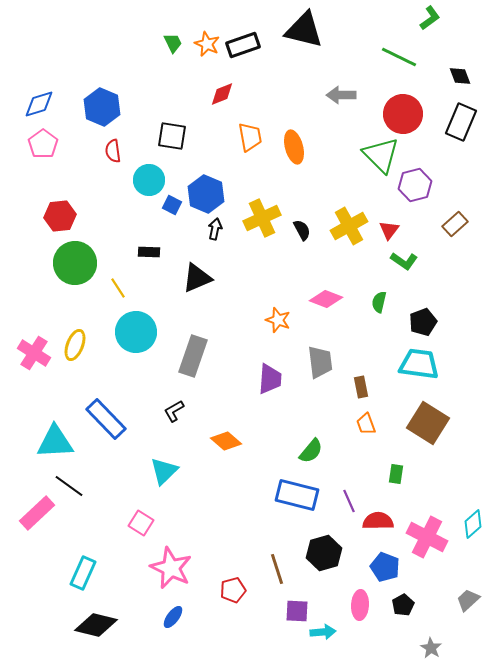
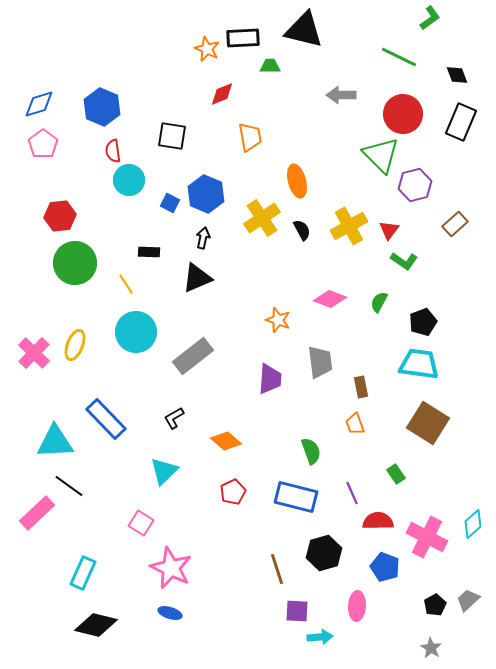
green trapezoid at (173, 43): moved 97 px right, 23 px down; rotated 65 degrees counterclockwise
orange star at (207, 44): moved 5 px down
black rectangle at (243, 45): moved 7 px up; rotated 16 degrees clockwise
black diamond at (460, 76): moved 3 px left, 1 px up
orange ellipse at (294, 147): moved 3 px right, 34 px down
cyan circle at (149, 180): moved 20 px left
blue square at (172, 205): moved 2 px left, 2 px up
yellow cross at (262, 218): rotated 9 degrees counterclockwise
black arrow at (215, 229): moved 12 px left, 9 px down
yellow line at (118, 288): moved 8 px right, 4 px up
pink diamond at (326, 299): moved 4 px right
green semicircle at (379, 302): rotated 15 degrees clockwise
pink cross at (34, 353): rotated 12 degrees clockwise
gray rectangle at (193, 356): rotated 33 degrees clockwise
black L-shape at (174, 411): moved 7 px down
orange trapezoid at (366, 424): moved 11 px left
green semicircle at (311, 451): rotated 60 degrees counterclockwise
green rectangle at (396, 474): rotated 42 degrees counterclockwise
blue rectangle at (297, 495): moved 1 px left, 2 px down
purple line at (349, 501): moved 3 px right, 8 px up
red pentagon at (233, 590): moved 98 px up; rotated 10 degrees counterclockwise
pink ellipse at (360, 605): moved 3 px left, 1 px down
black pentagon at (403, 605): moved 32 px right
blue ellipse at (173, 617): moved 3 px left, 4 px up; rotated 70 degrees clockwise
cyan arrow at (323, 632): moved 3 px left, 5 px down
